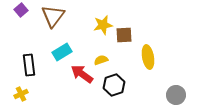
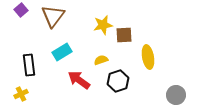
red arrow: moved 3 px left, 6 px down
black hexagon: moved 4 px right, 4 px up
